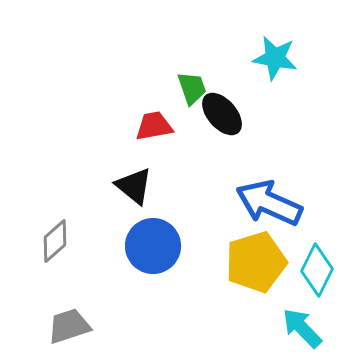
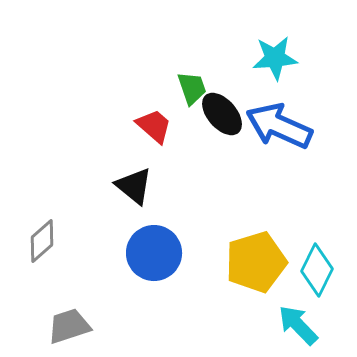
cyan star: rotated 15 degrees counterclockwise
red trapezoid: rotated 51 degrees clockwise
blue arrow: moved 10 px right, 77 px up
gray diamond: moved 13 px left
blue circle: moved 1 px right, 7 px down
cyan arrow: moved 4 px left, 3 px up
